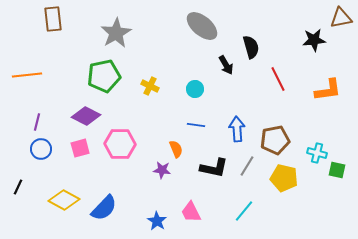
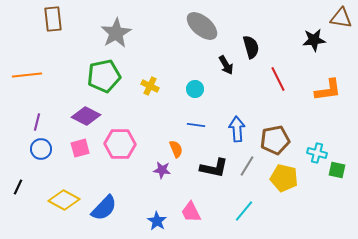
brown triangle: rotated 20 degrees clockwise
